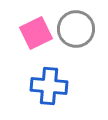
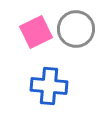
pink square: moved 1 px up
